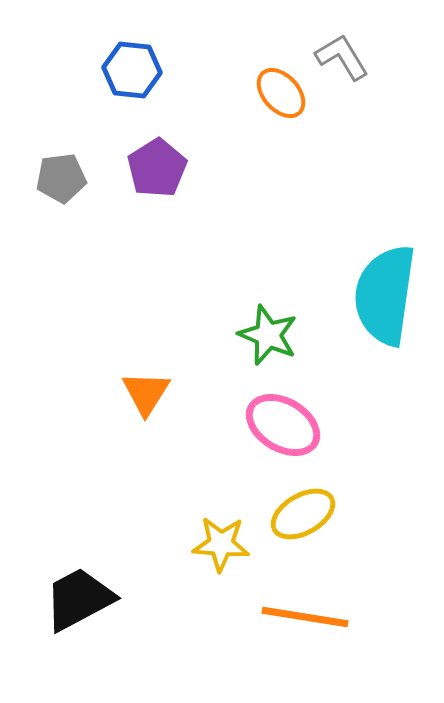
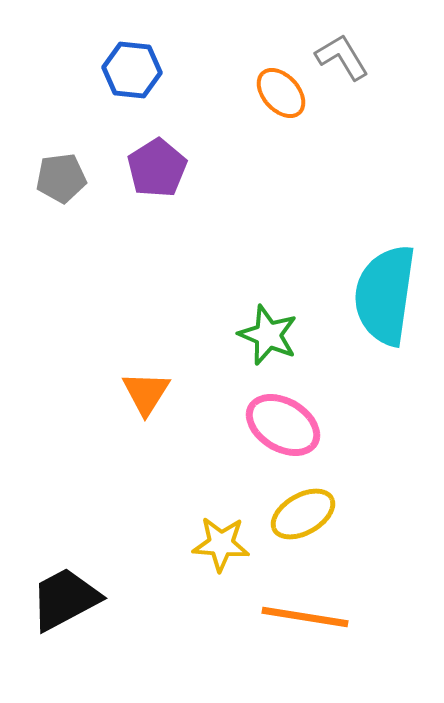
black trapezoid: moved 14 px left
